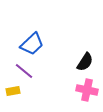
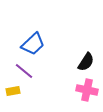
blue trapezoid: moved 1 px right
black semicircle: moved 1 px right
